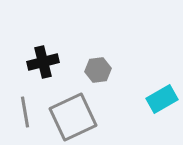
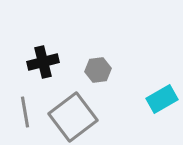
gray square: rotated 12 degrees counterclockwise
